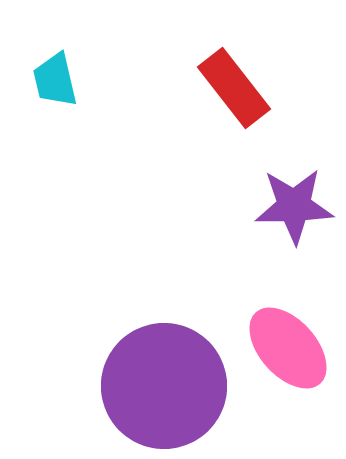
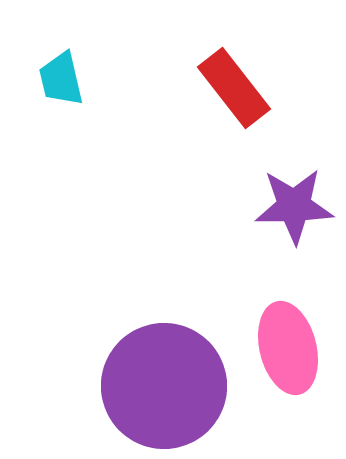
cyan trapezoid: moved 6 px right, 1 px up
pink ellipse: rotated 28 degrees clockwise
